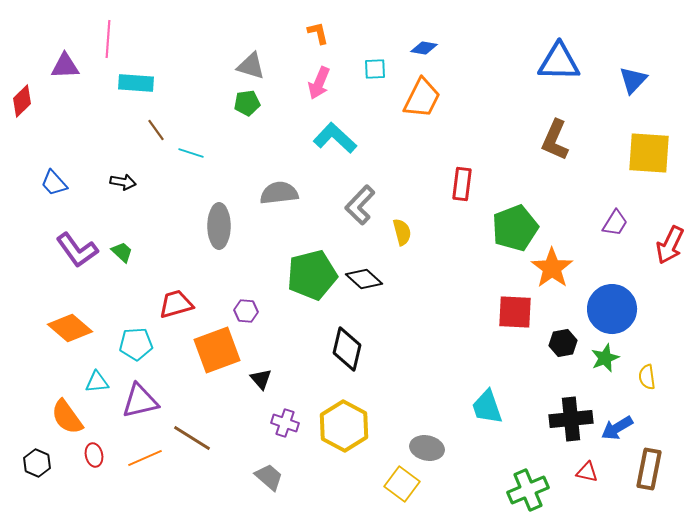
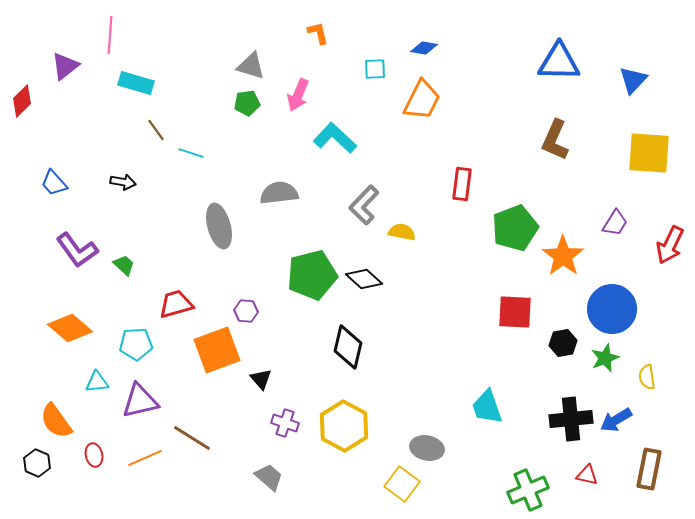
pink line at (108, 39): moved 2 px right, 4 px up
purple triangle at (65, 66): rotated 36 degrees counterclockwise
cyan rectangle at (136, 83): rotated 12 degrees clockwise
pink arrow at (319, 83): moved 21 px left, 12 px down
orange trapezoid at (422, 98): moved 2 px down
gray L-shape at (360, 205): moved 4 px right
gray ellipse at (219, 226): rotated 15 degrees counterclockwise
yellow semicircle at (402, 232): rotated 64 degrees counterclockwise
green trapezoid at (122, 252): moved 2 px right, 13 px down
orange star at (552, 268): moved 11 px right, 12 px up
black diamond at (347, 349): moved 1 px right, 2 px up
orange semicircle at (67, 417): moved 11 px left, 4 px down
blue arrow at (617, 428): moved 1 px left, 8 px up
red triangle at (587, 472): moved 3 px down
